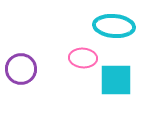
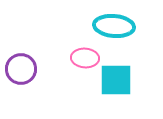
pink ellipse: moved 2 px right
